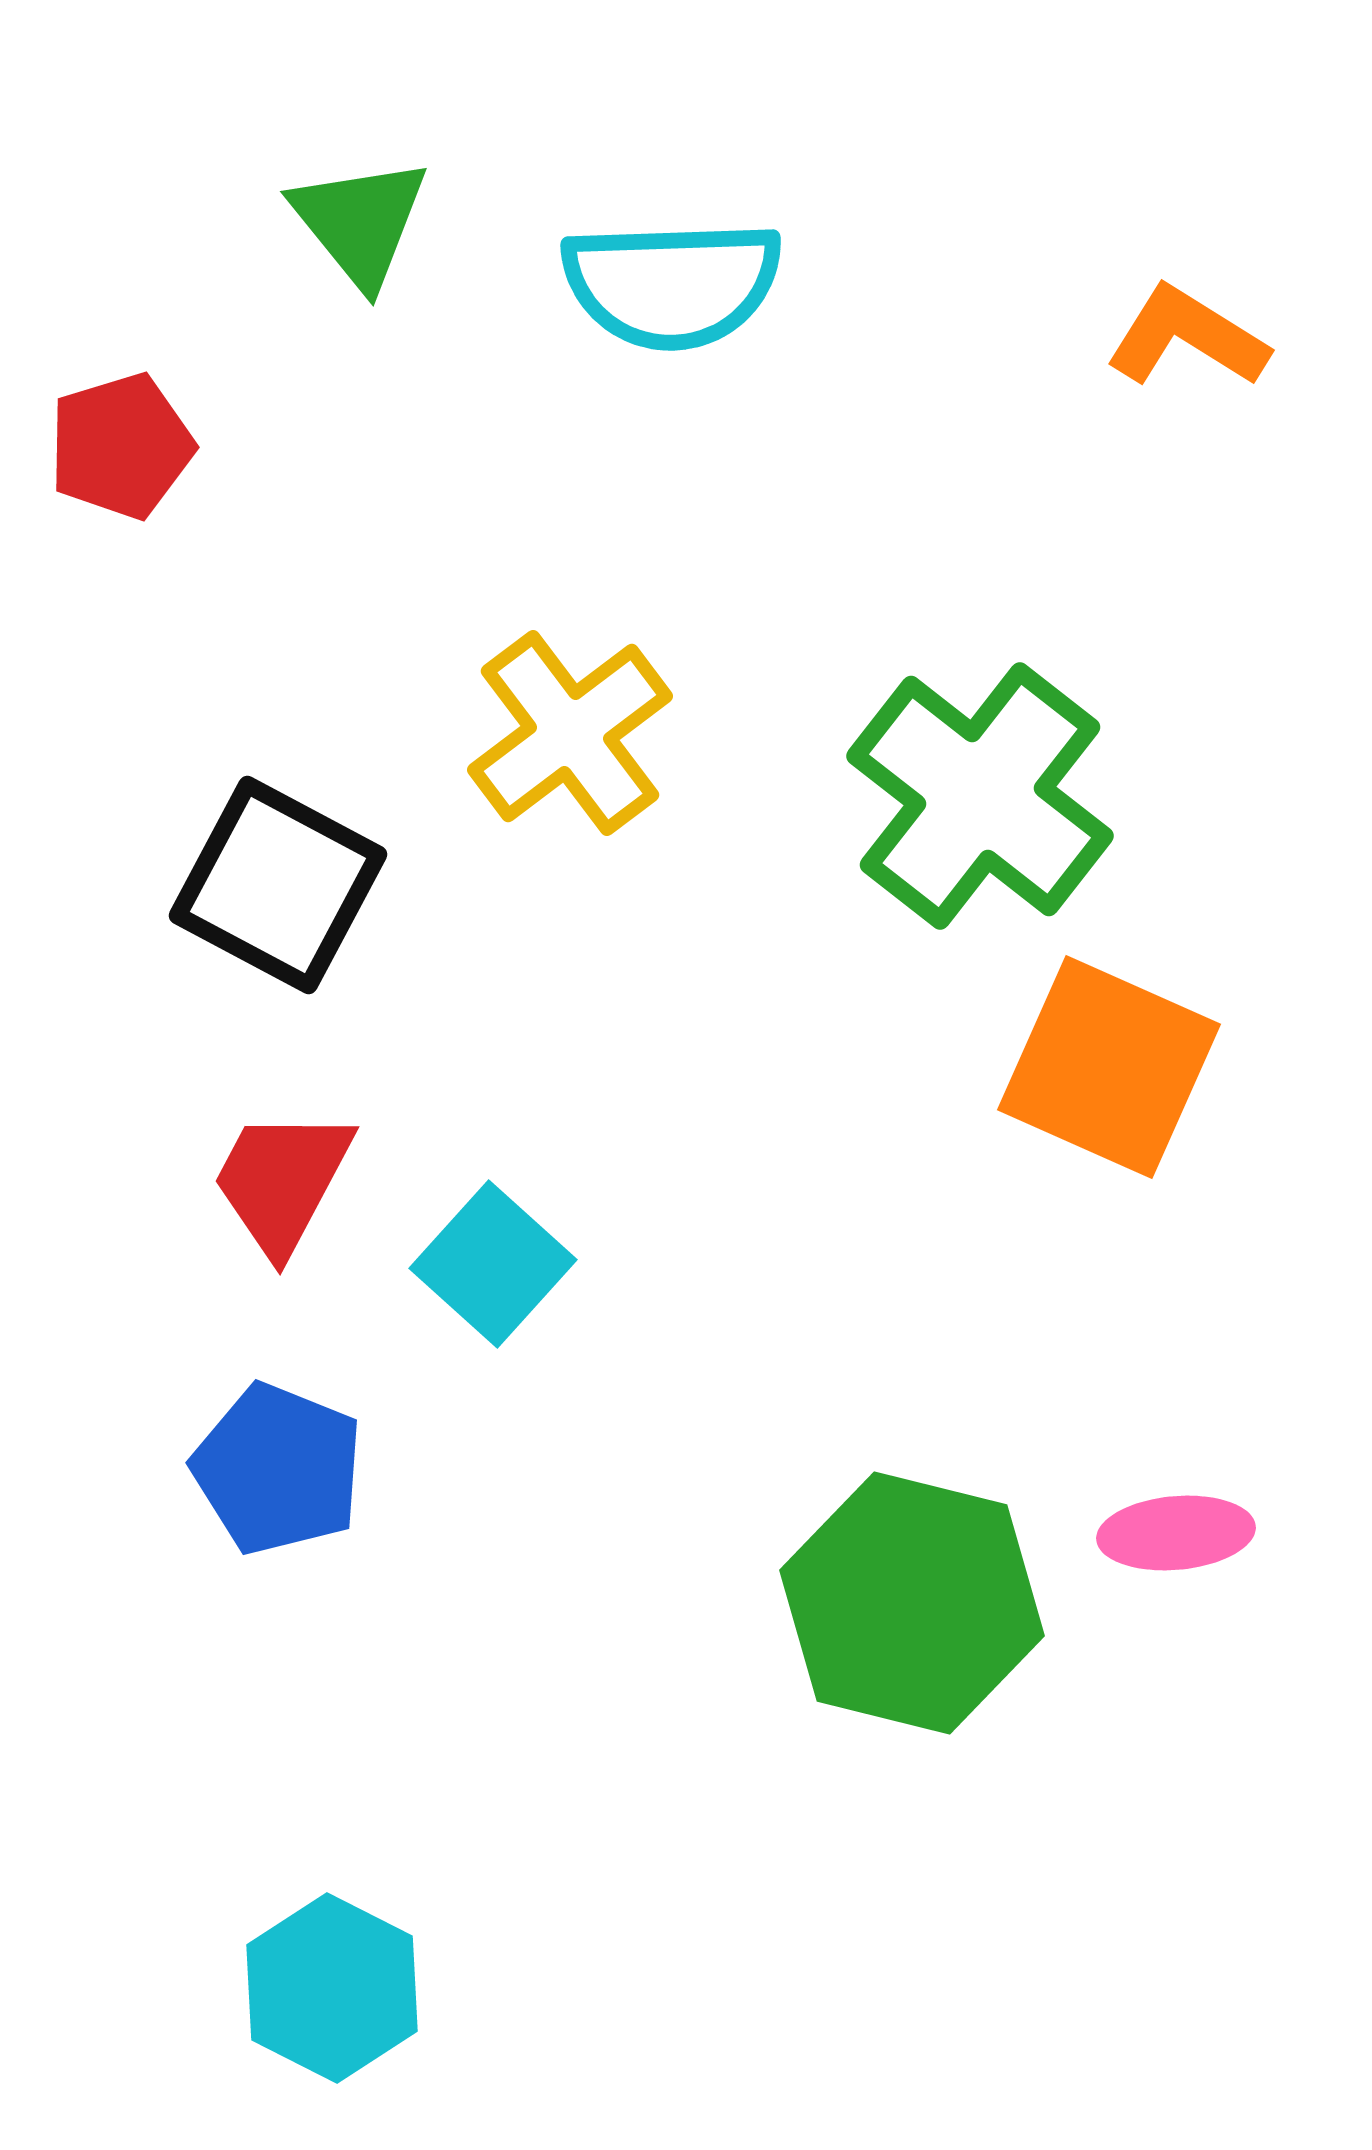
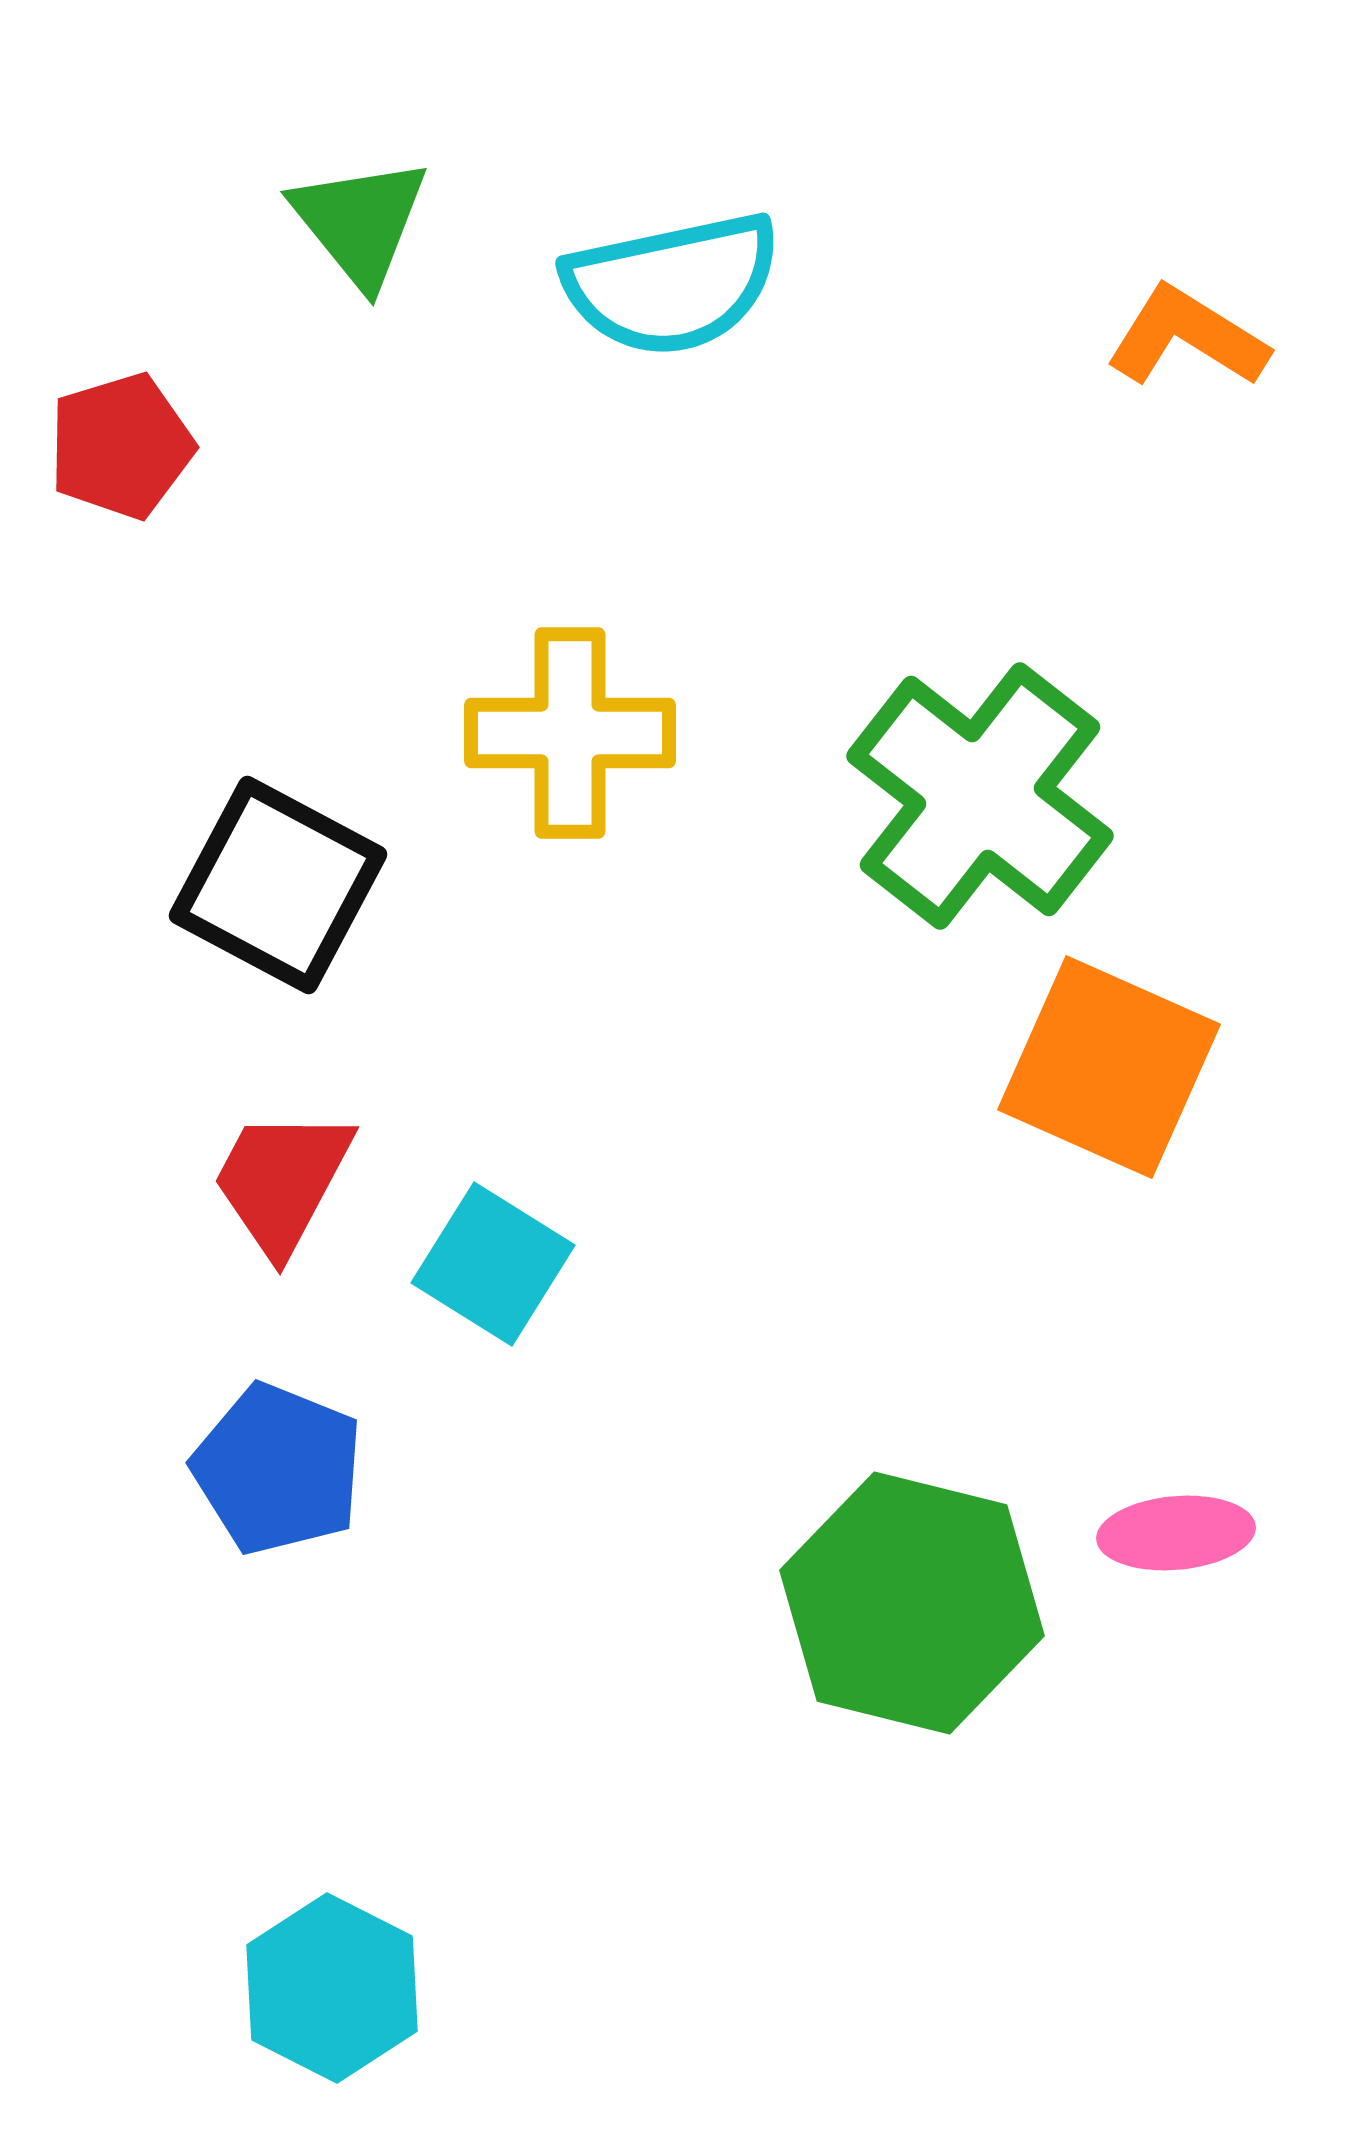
cyan semicircle: rotated 10 degrees counterclockwise
yellow cross: rotated 37 degrees clockwise
cyan square: rotated 10 degrees counterclockwise
